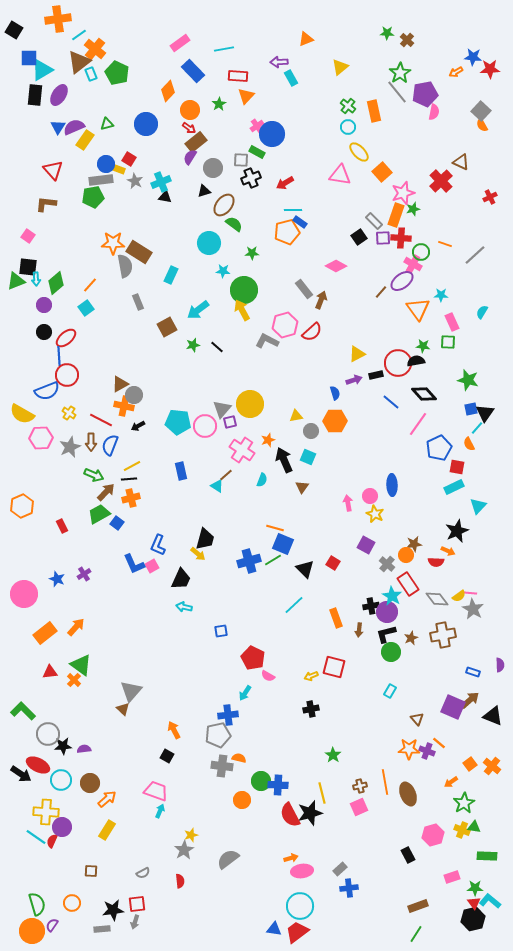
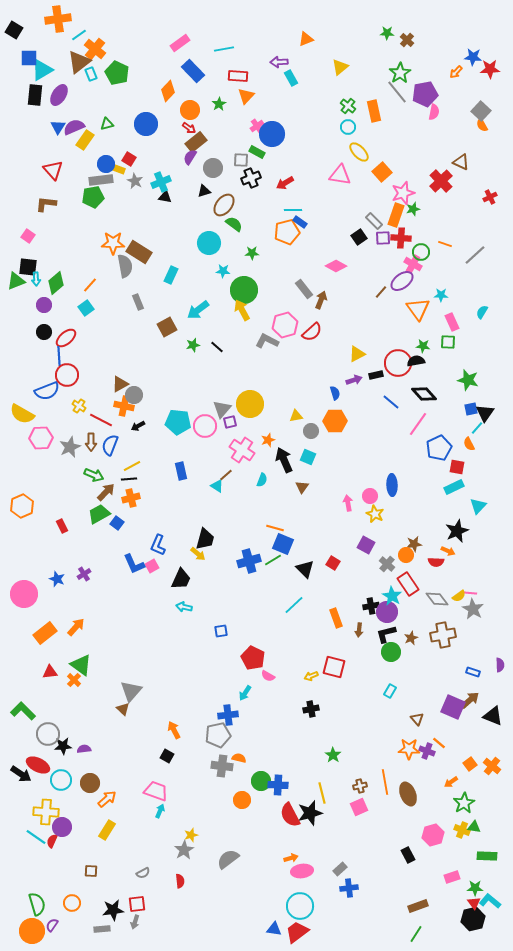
orange arrow at (456, 72): rotated 16 degrees counterclockwise
yellow cross at (69, 413): moved 10 px right, 7 px up
